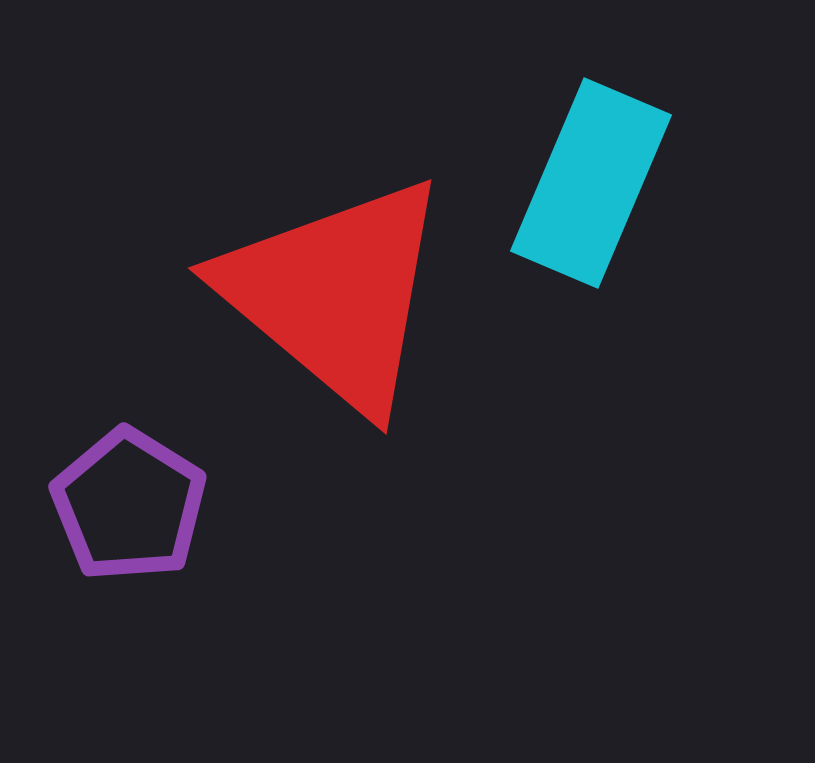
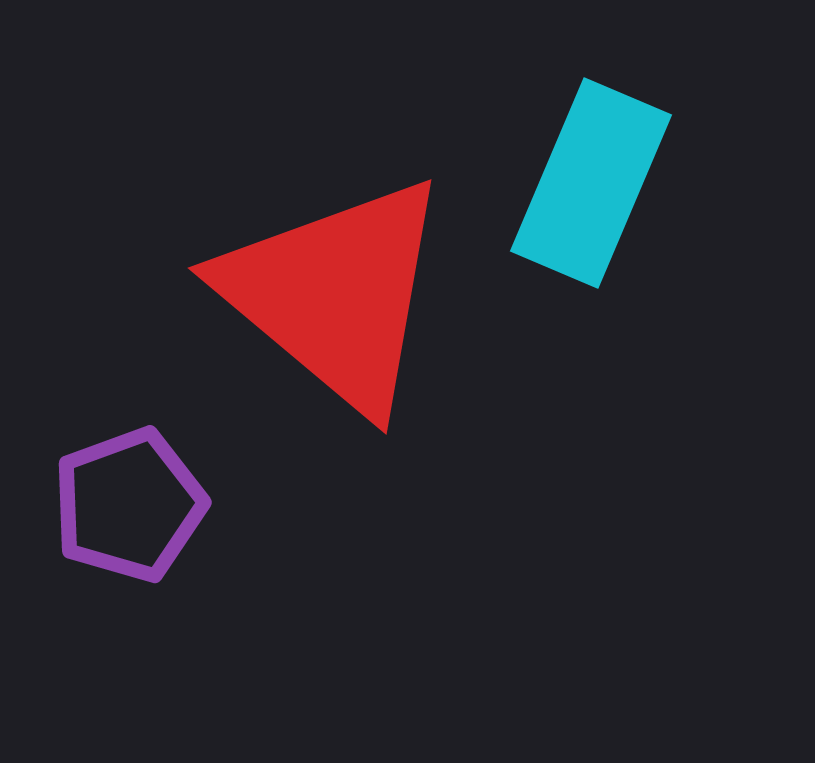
purple pentagon: rotated 20 degrees clockwise
